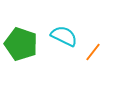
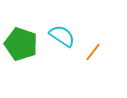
cyan semicircle: moved 2 px left; rotated 8 degrees clockwise
